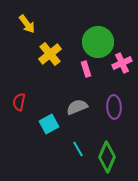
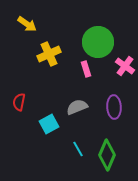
yellow arrow: rotated 18 degrees counterclockwise
yellow cross: moved 1 px left; rotated 15 degrees clockwise
pink cross: moved 3 px right, 3 px down; rotated 30 degrees counterclockwise
green diamond: moved 2 px up
